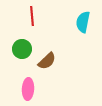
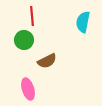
green circle: moved 2 px right, 9 px up
brown semicircle: rotated 18 degrees clockwise
pink ellipse: rotated 20 degrees counterclockwise
